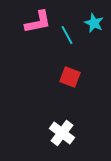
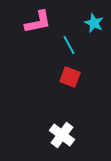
cyan line: moved 2 px right, 10 px down
white cross: moved 2 px down
